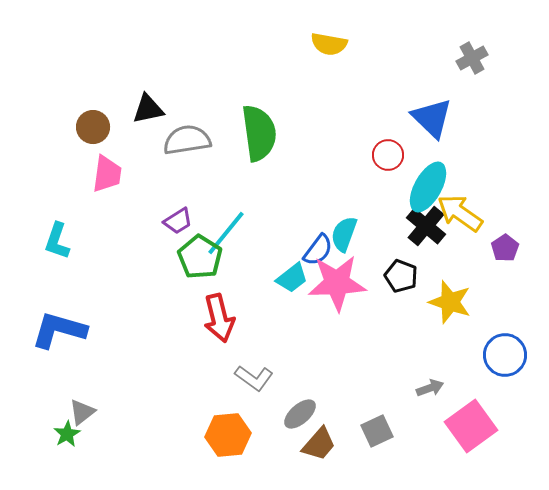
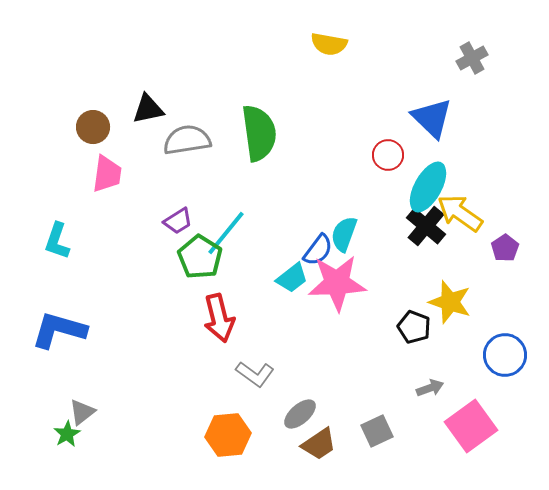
black pentagon: moved 13 px right, 51 px down
gray L-shape: moved 1 px right, 4 px up
brown trapezoid: rotated 15 degrees clockwise
